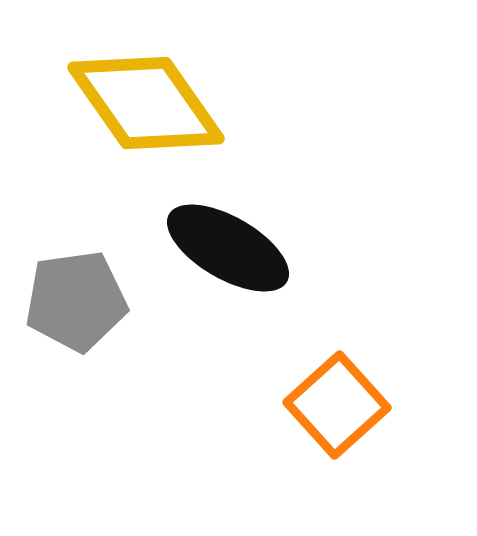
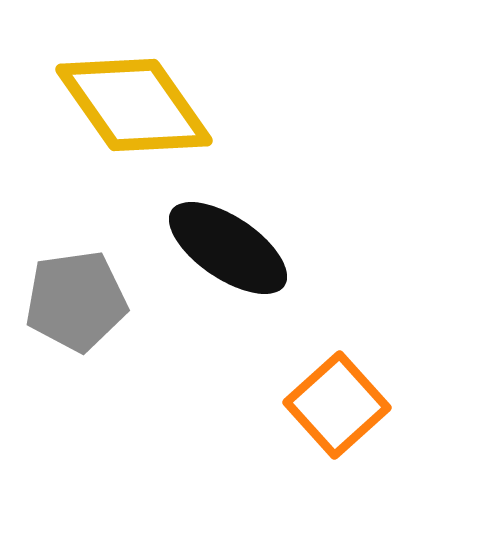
yellow diamond: moved 12 px left, 2 px down
black ellipse: rotated 4 degrees clockwise
